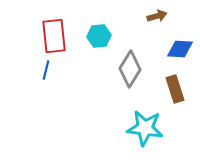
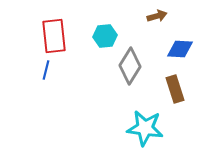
cyan hexagon: moved 6 px right
gray diamond: moved 3 px up
